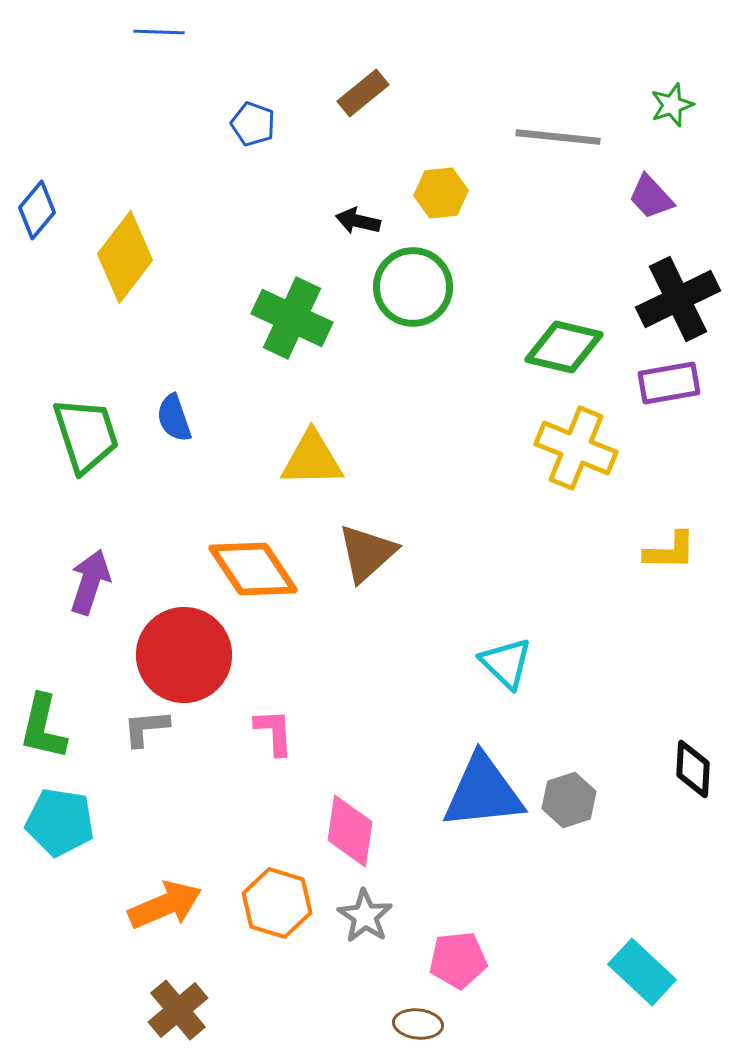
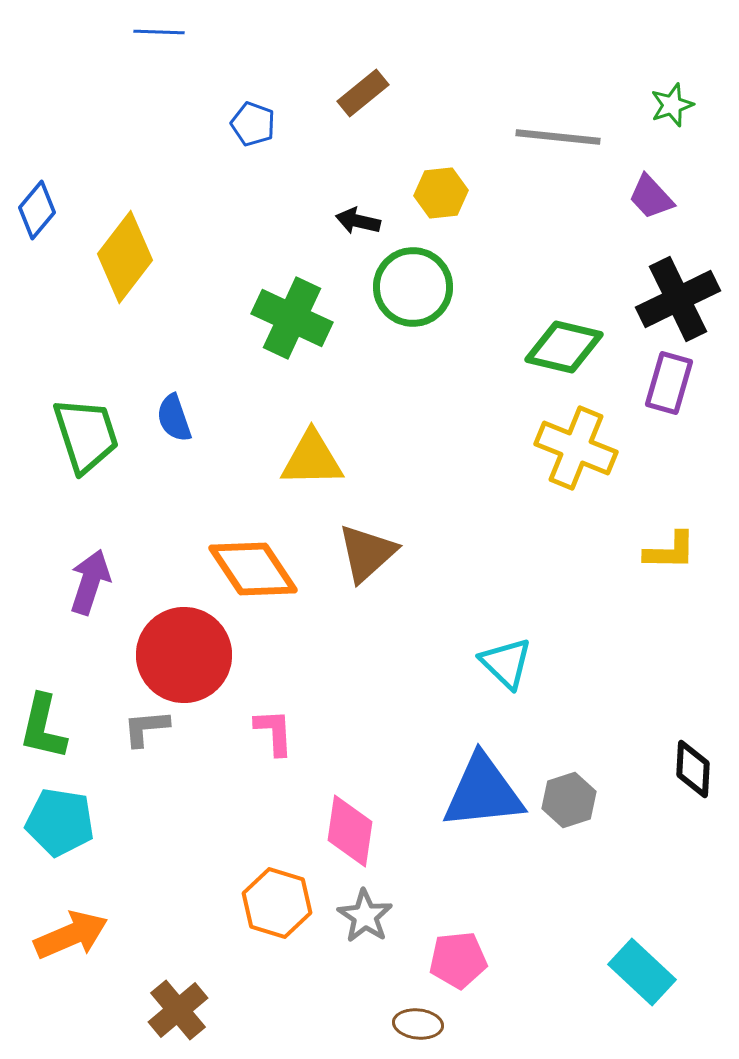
purple rectangle: rotated 64 degrees counterclockwise
orange arrow: moved 94 px left, 30 px down
